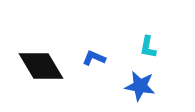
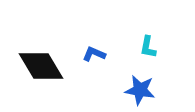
blue L-shape: moved 4 px up
blue star: moved 4 px down
